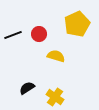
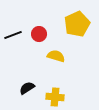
yellow cross: rotated 30 degrees counterclockwise
